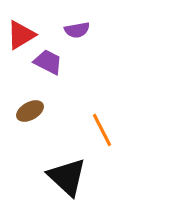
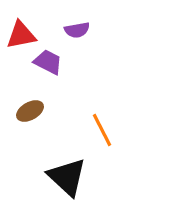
red triangle: rotated 20 degrees clockwise
